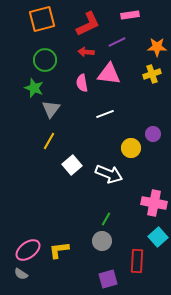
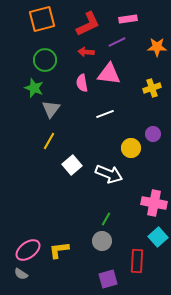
pink rectangle: moved 2 px left, 4 px down
yellow cross: moved 14 px down
